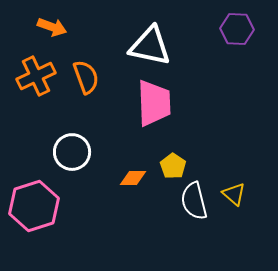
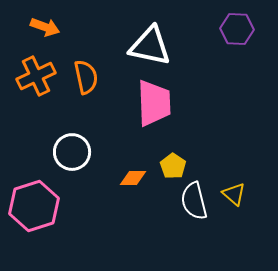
orange arrow: moved 7 px left
orange semicircle: rotated 8 degrees clockwise
